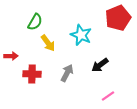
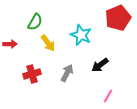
red arrow: moved 1 px left, 12 px up
red cross: rotated 18 degrees counterclockwise
pink line: rotated 24 degrees counterclockwise
